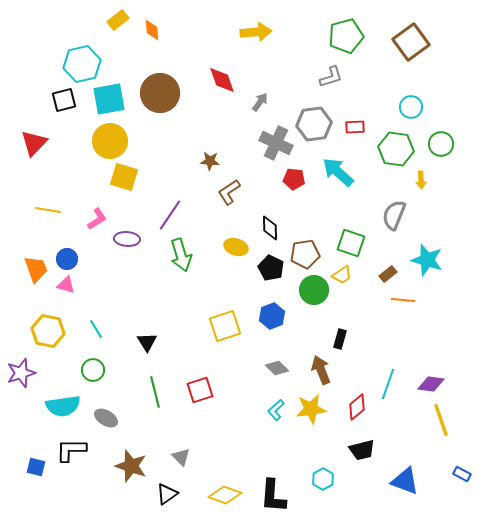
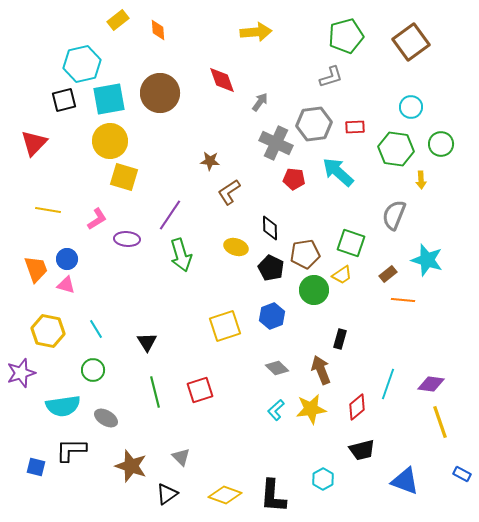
orange diamond at (152, 30): moved 6 px right
yellow line at (441, 420): moved 1 px left, 2 px down
